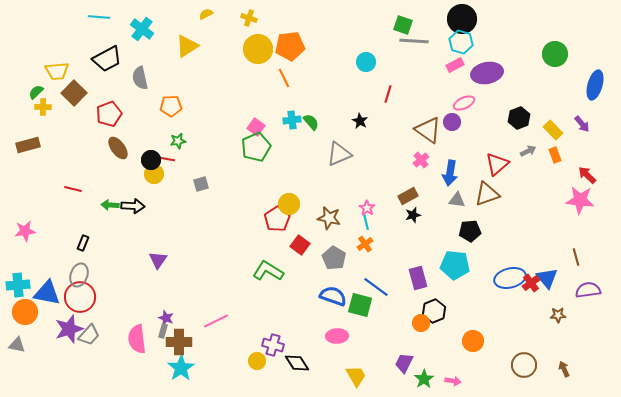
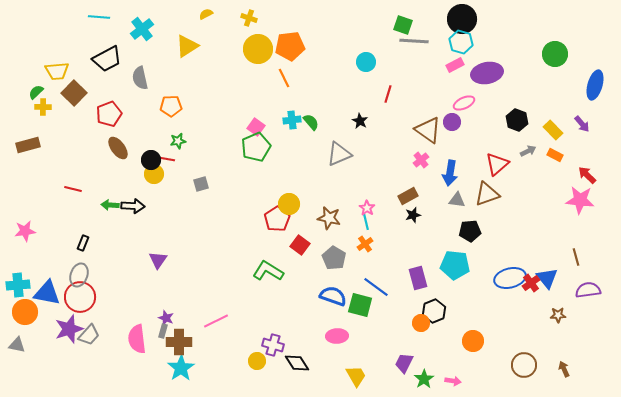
cyan cross at (142, 29): rotated 15 degrees clockwise
black hexagon at (519, 118): moved 2 px left, 2 px down; rotated 20 degrees counterclockwise
orange rectangle at (555, 155): rotated 42 degrees counterclockwise
